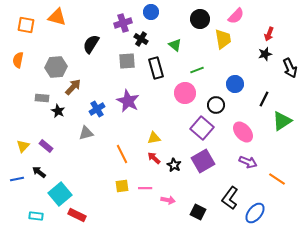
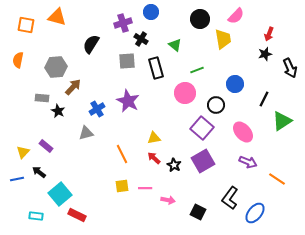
yellow triangle at (23, 146): moved 6 px down
